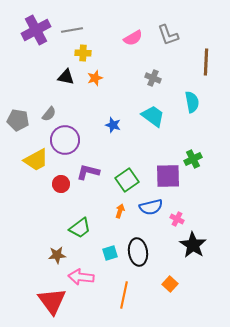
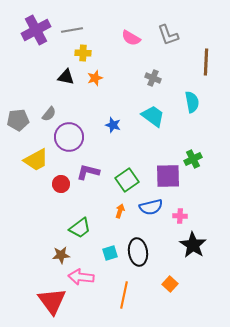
pink semicircle: moved 2 px left; rotated 60 degrees clockwise
gray pentagon: rotated 15 degrees counterclockwise
purple circle: moved 4 px right, 3 px up
pink cross: moved 3 px right, 3 px up; rotated 24 degrees counterclockwise
brown star: moved 4 px right
